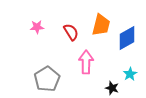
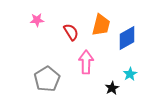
pink star: moved 7 px up
black star: rotated 24 degrees clockwise
